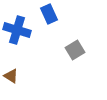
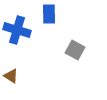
blue rectangle: rotated 24 degrees clockwise
gray square: rotated 30 degrees counterclockwise
